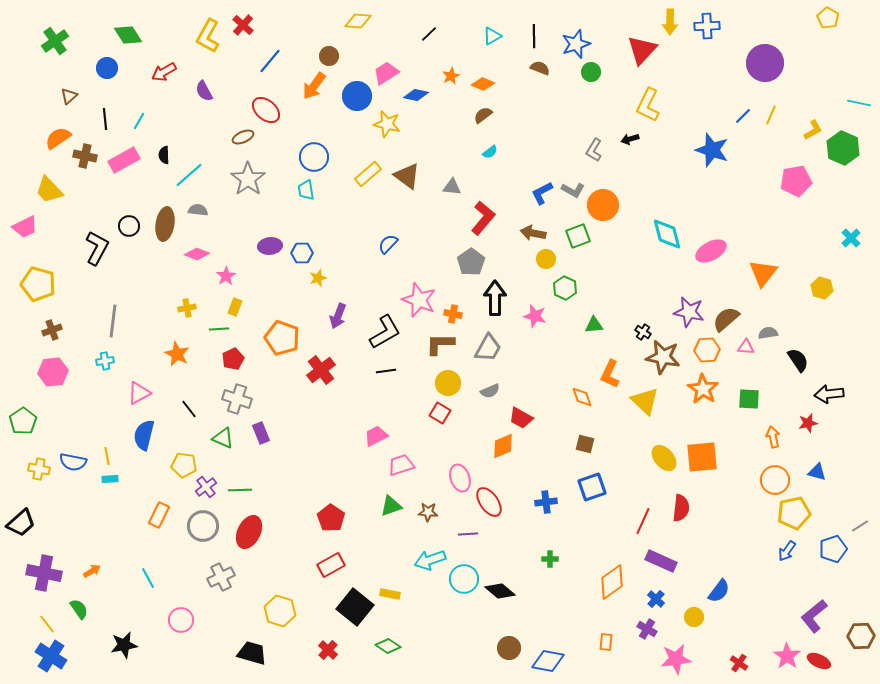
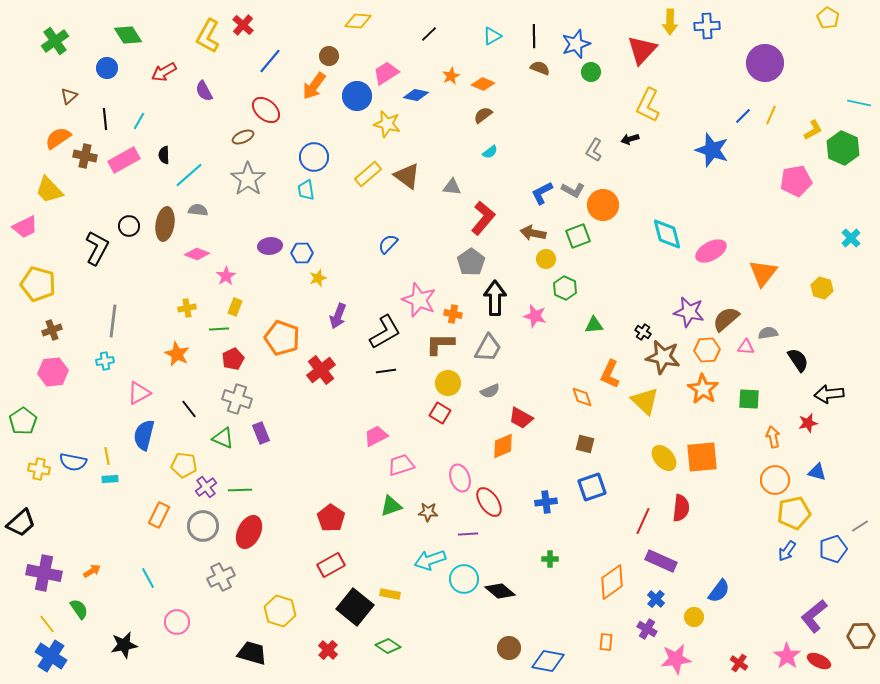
pink circle at (181, 620): moved 4 px left, 2 px down
